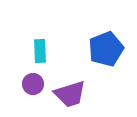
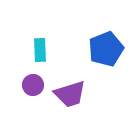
cyan rectangle: moved 1 px up
purple circle: moved 1 px down
